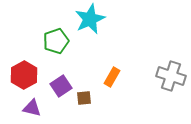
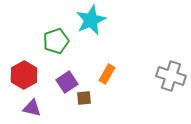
cyan star: moved 1 px right, 1 px down
orange rectangle: moved 5 px left, 3 px up
purple square: moved 6 px right, 4 px up
